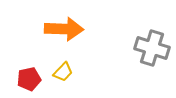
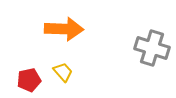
yellow trapezoid: rotated 85 degrees counterclockwise
red pentagon: moved 1 px down
